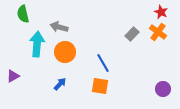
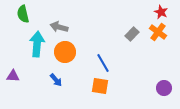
purple triangle: rotated 32 degrees clockwise
blue arrow: moved 4 px left, 4 px up; rotated 96 degrees clockwise
purple circle: moved 1 px right, 1 px up
